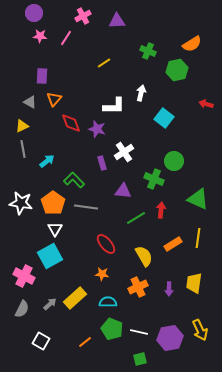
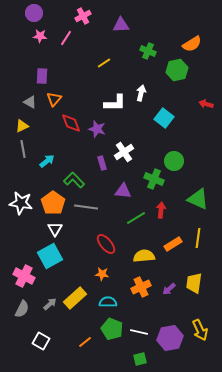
purple triangle at (117, 21): moved 4 px right, 4 px down
white L-shape at (114, 106): moved 1 px right, 3 px up
yellow semicircle at (144, 256): rotated 65 degrees counterclockwise
orange cross at (138, 287): moved 3 px right
purple arrow at (169, 289): rotated 48 degrees clockwise
